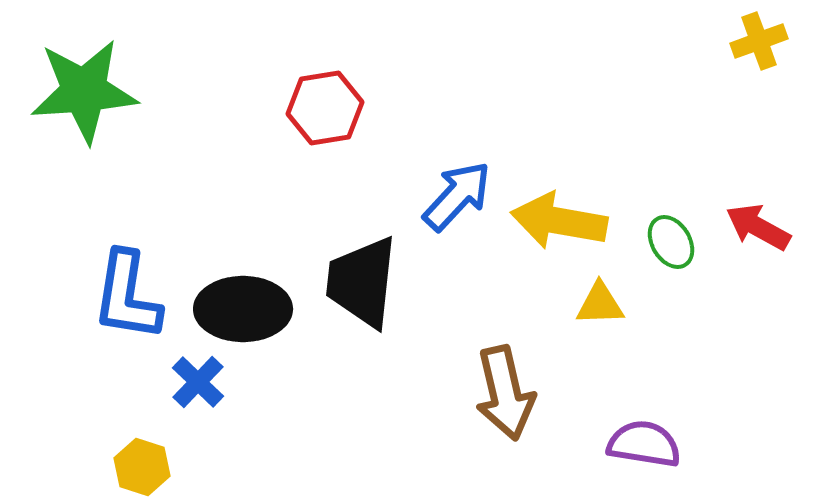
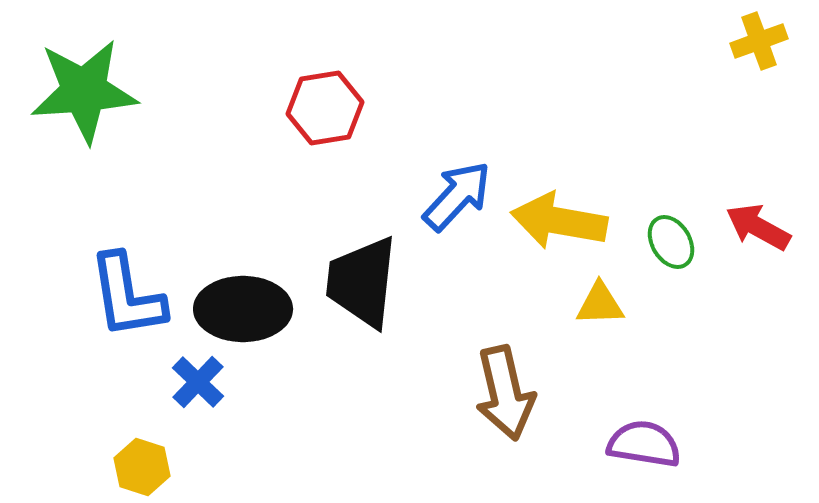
blue L-shape: rotated 18 degrees counterclockwise
